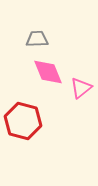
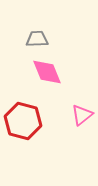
pink diamond: moved 1 px left
pink triangle: moved 1 px right, 27 px down
